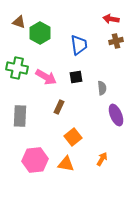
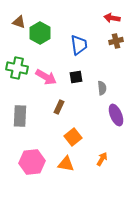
red arrow: moved 1 px right, 1 px up
pink hexagon: moved 3 px left, 2 px down
